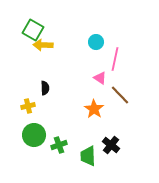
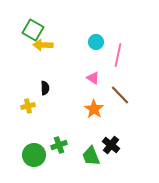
pink line: moved 3 px right, 4 px up
pink triangle: moved 7 px left
green circle: moved 20 px down
green trapezoid: moved 3 px right; rotated 20 degrees counterclockwise
